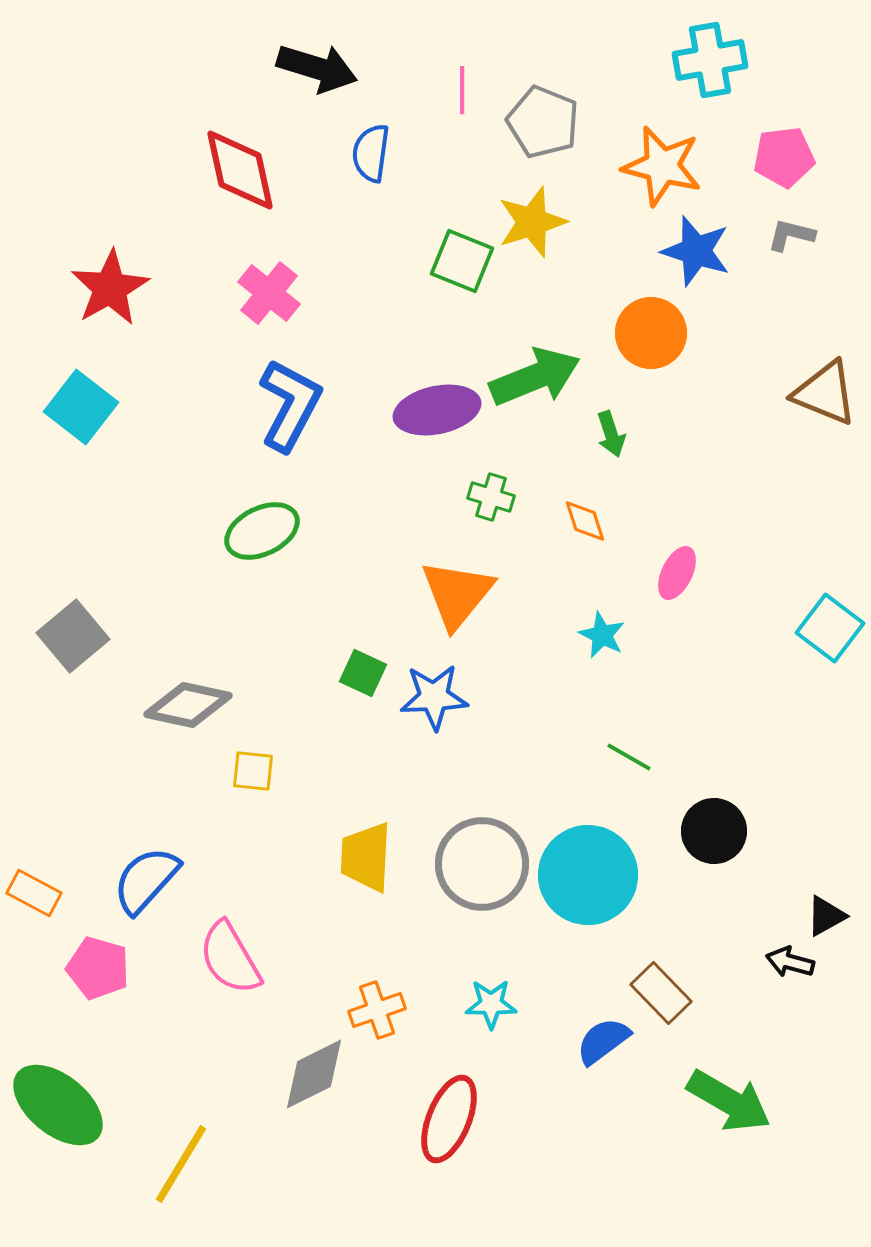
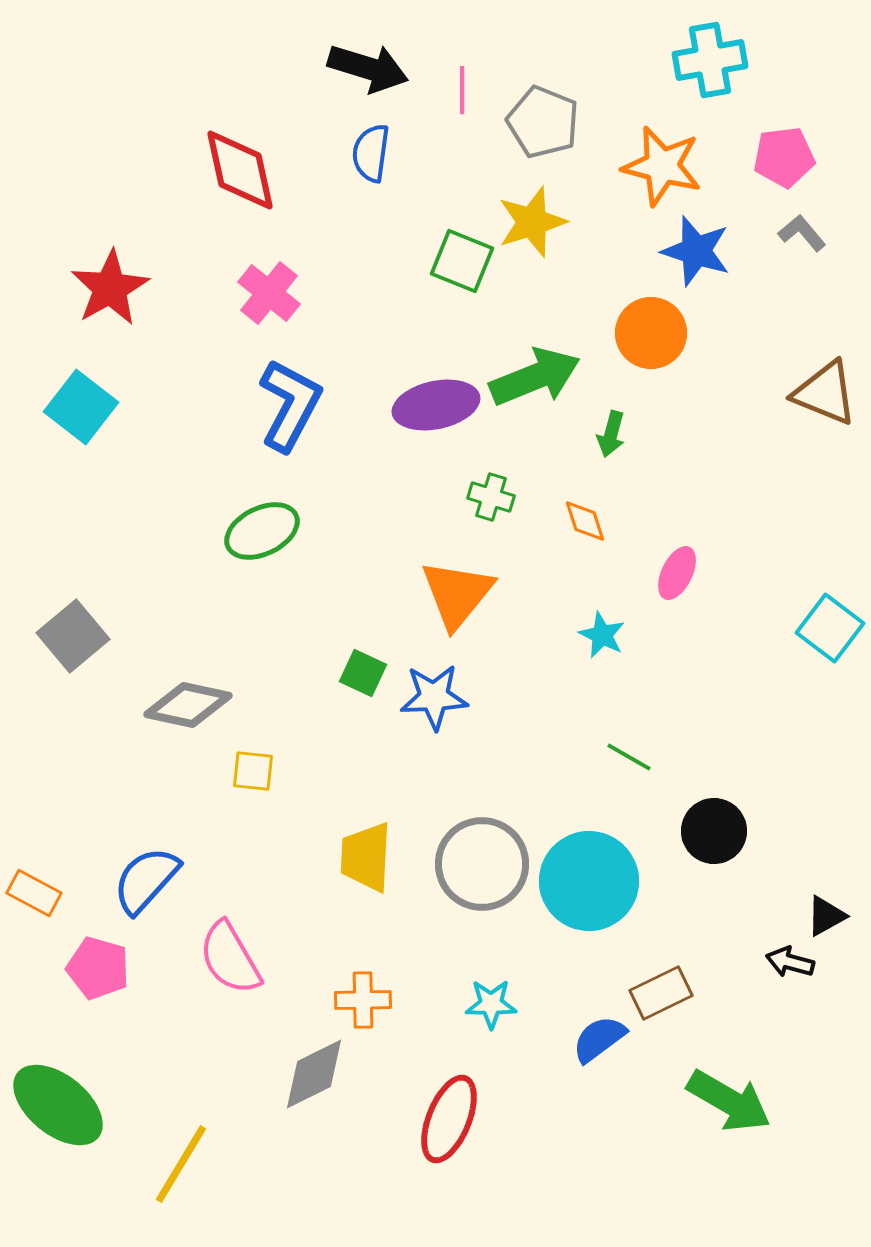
black arrow at (317, 68): moved 51 px right
gray L-shape at (791, 235): moved 11 px right, 2 px up; rotated 36 degrees clockwise
purple ellipse at (437, 410): moved 1 px left, 5 px up
green arrow at (611, 434): rotated 33 degrees clockwise
cyan circle at (588, 875): moved 1 px right, 6 px down
brown rectangle at (661, 993): rotated 72 degrees counterclockwise
orange cross at (377, 1010): moved 14 px left, 10 px up; rotated 18 degrees clockwise
blue semicircle at (603, 1041): moved 4 px left, 2 px up
